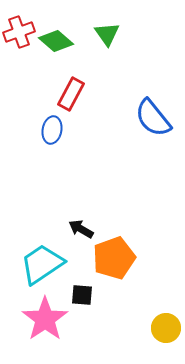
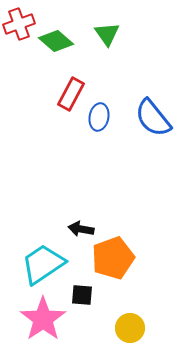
red cross: moved 8 px up
blue ellipse: moved 47 px right, 13 px up
black arrow: rotated 20 degrees counterclockwise
orange pentagon: moved 1 px left
cyan trapezoid: moved 1 px right
pink star: moved 2 px left
yellow circle: moved 36 px left
